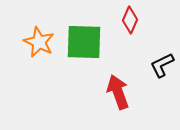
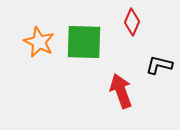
red diamond: moved 2 px right, 2 px down
black L-shape: moved 3 px left; rotated 40 degrees clockwise
red arrow: moved 3 px right, 1 px up
